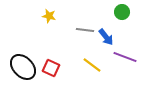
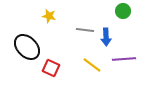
green circle: moved 1 px right, 1 px up
blue arrow: rotated 36 degrees clockwise
purple line: moved 1 px left, 2 px down; rotated 25 degrees counterclockwise
black ellipse: moved 4 px right, 20 px up
